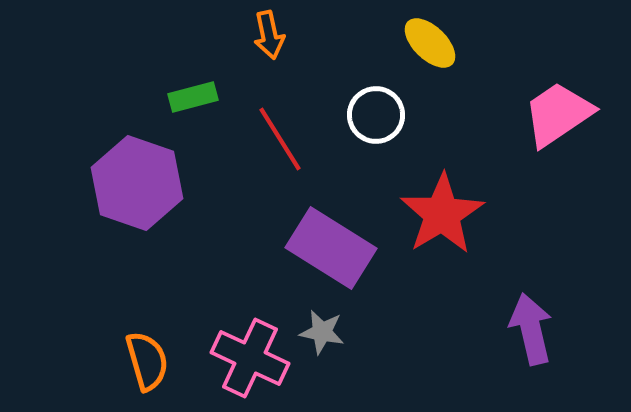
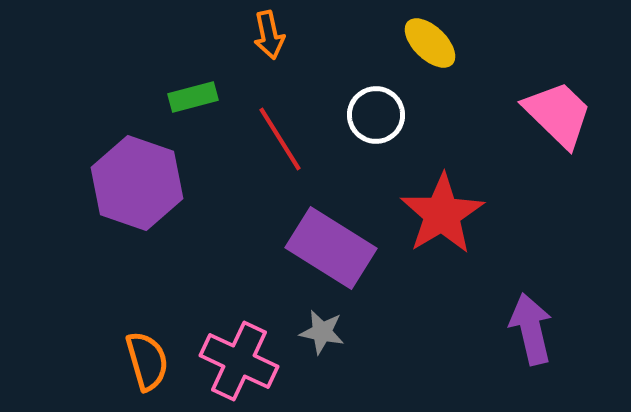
pink trapezoid: rotated 78 degrees clockwise
pink cross: moved 11 px left, 3 px down
